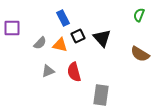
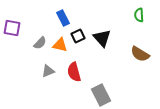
green semicircle: rotated 24 degrees counterclockwise
purple square: rotated 12 degrees clockwise
gray rectangle: rotated 35 degrees counterclockwise
